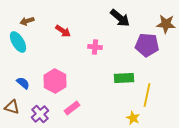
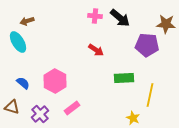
red arrow: moved 33 px right, 19 px down
pink cross: moved 31 px up
yellow line: moved 3 px right
